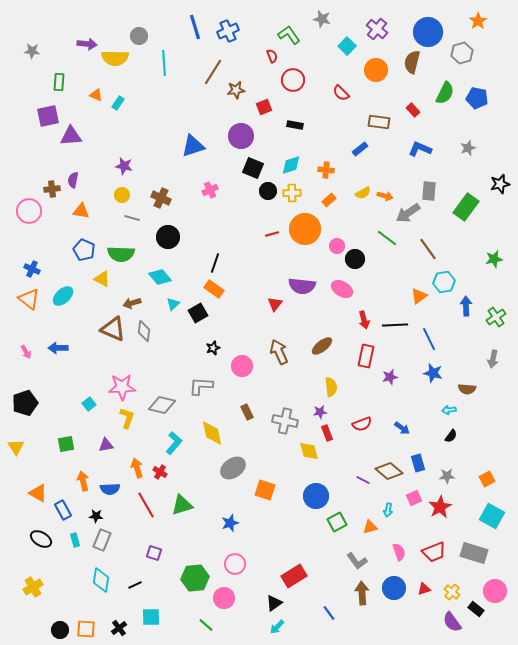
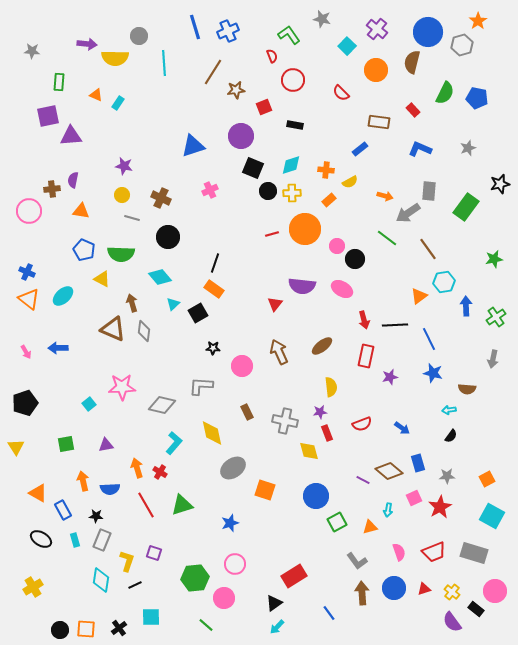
gray hexagon at (462, 53): moved 8 px up
yellow semicircle at (363, 193): moved 13 px left, 11 px up
blue cross at (32, 269): moved 5 px left, 3 px down
brown arrow at (132, 303): rotated 90 degrees clockwise
black star at (213, 348): rotated 24 degrees clockwise
yellow L-shape at (127, 418): moved 143 px down
